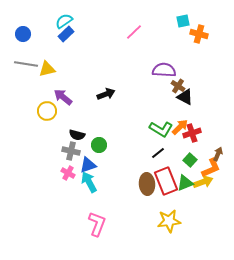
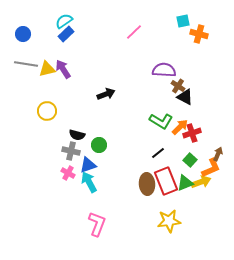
purple arrow: moved 28 px up; rotated 18 degrees clockwise
green L-shape: moved 8 px up
yellow arrow: moved 2 px left
